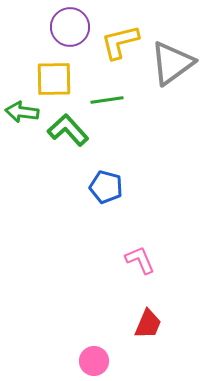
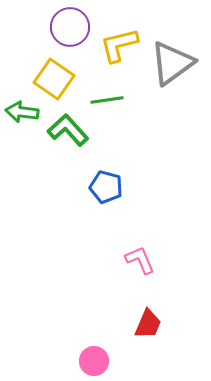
yellow L-shape: moved 1 px left, 3 px down
yellow square: rotated 36 degrees clockwise
